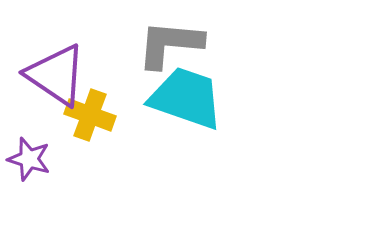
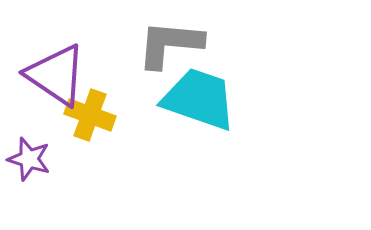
cyan trapezoid: moved 13 px right, 1 px down
